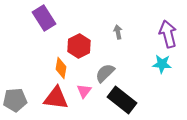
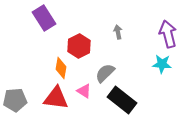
pink triangle: rotated 35 degrees counterclockwise
